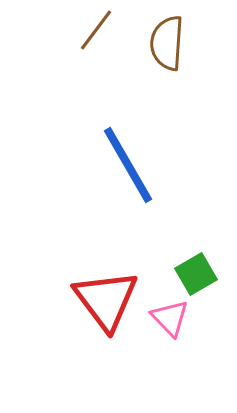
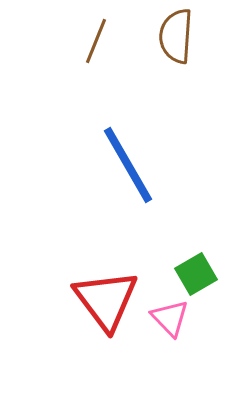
brown line: moved 11 px down; rotated 15 degrees counterclockwise
brown semicircle: moved 9 px right, 7 px up
